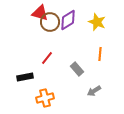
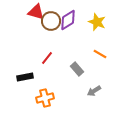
red triangle: moved 4 px left, 1 px up
brown circle: moved 1 px right, 1 px up
orange line: rotated 64 degrees counterclockwise
